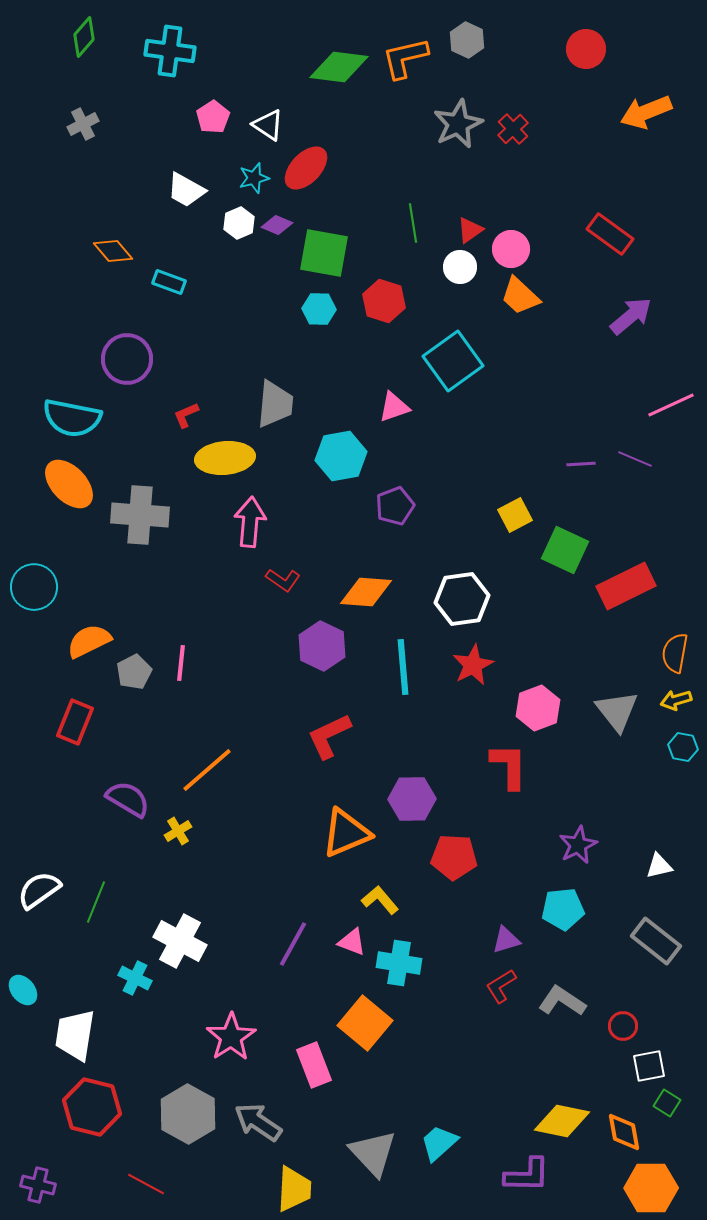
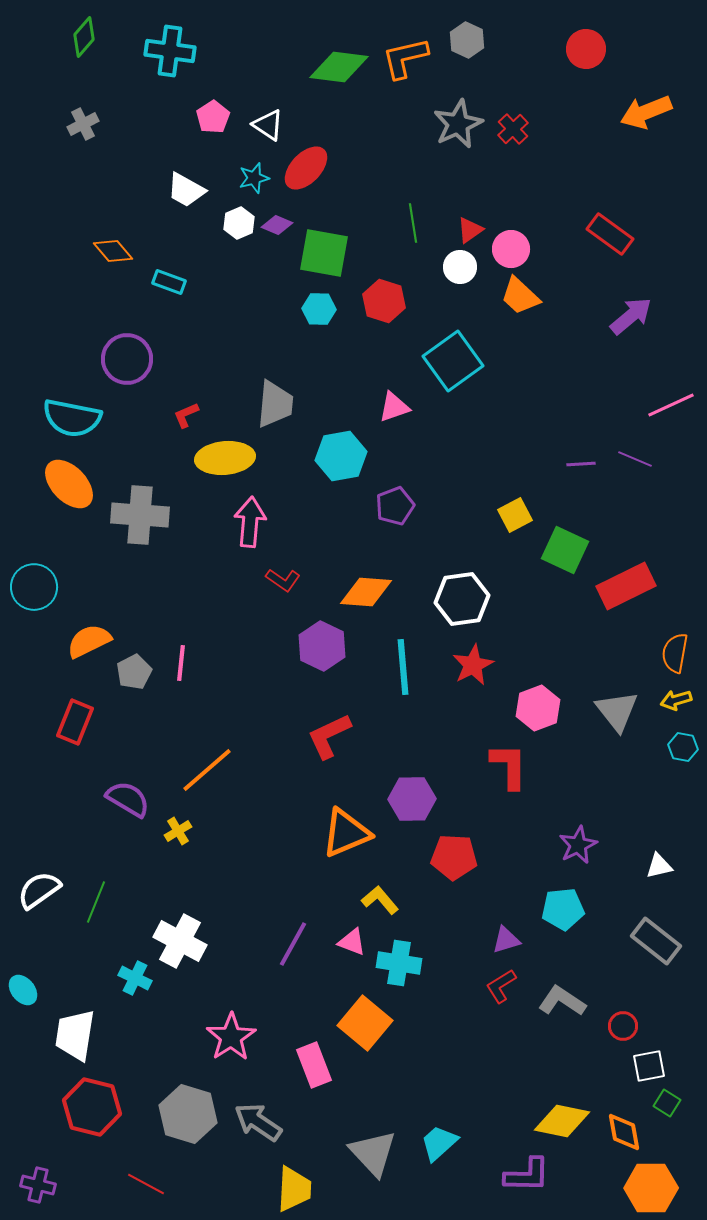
gray hexagon at (188, 1114): rotated 12 degrees counterclockwise
